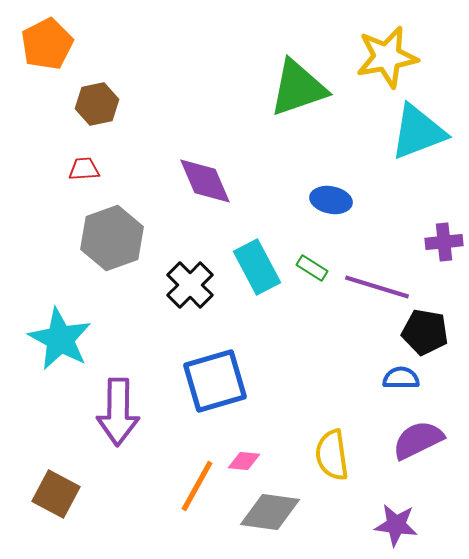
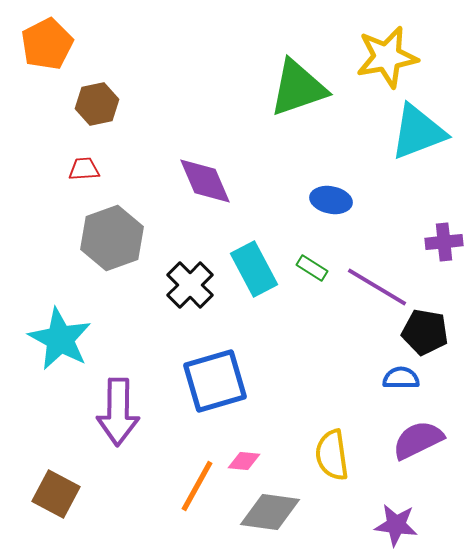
cyan rectangle: moved 3 px left, 2 px down
purple line: rotated 14 degrees clockwise
